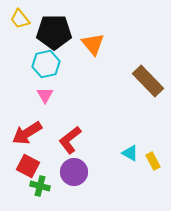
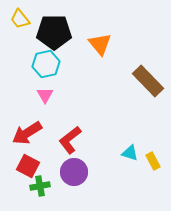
orange triangle: moved 7 px right
cyan triangle: rotated 12 degrees counterclockwise
green cross: rotated 24 degrees counterclockwise
